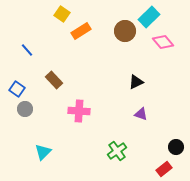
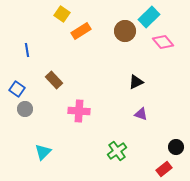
blue line: rotated 32 degrees clockwise
